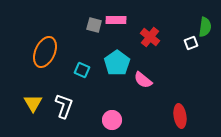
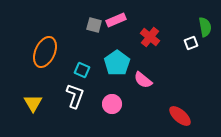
pink rectangle: rotated 24 degrees counterclockwise
green semicircle: rotated 18 degrees counterclockwise
white L-shape: moved 11 px right, 10 px up
red ellipse: rotated 40 degrees counterclockwise
pink circle: moved 16 px up
